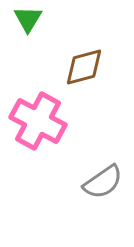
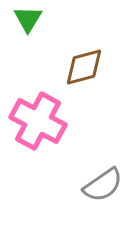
gray semicircle: moved 3 px down
